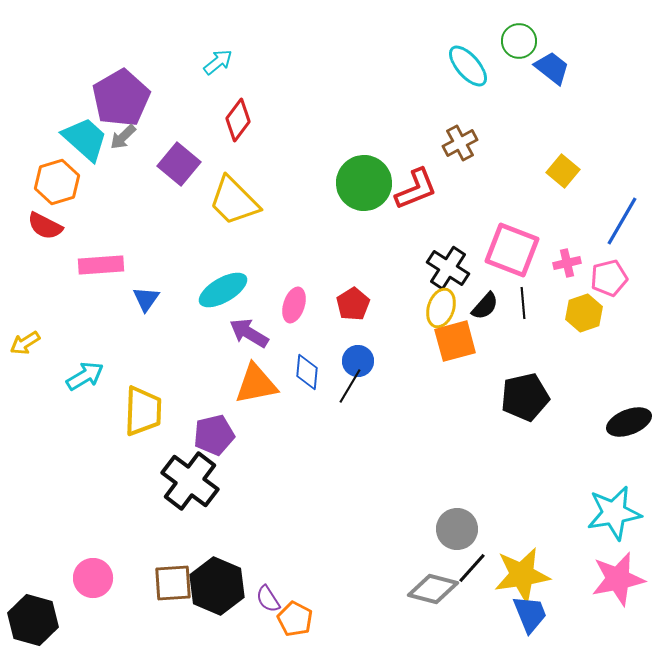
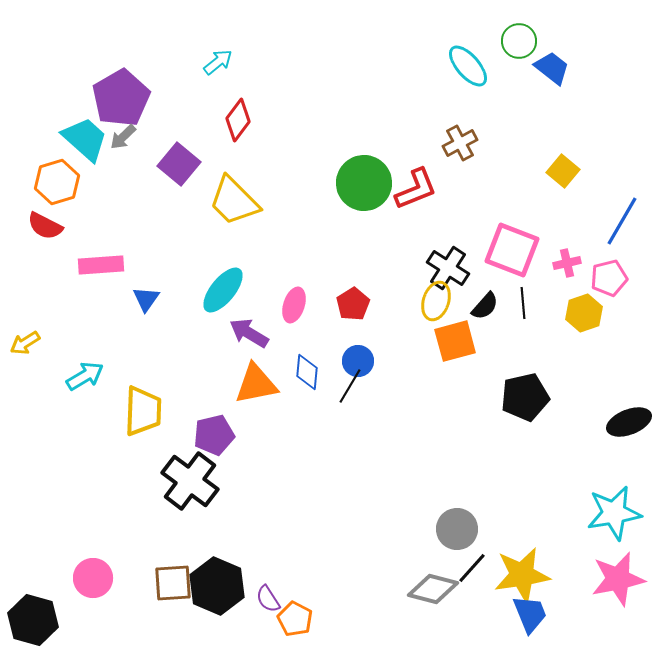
cyan ellipse at (223, 290): rotated 21 degrees counterclockwise
yellow ellipse at (441, 308): moved 5 px left, 7 px up
